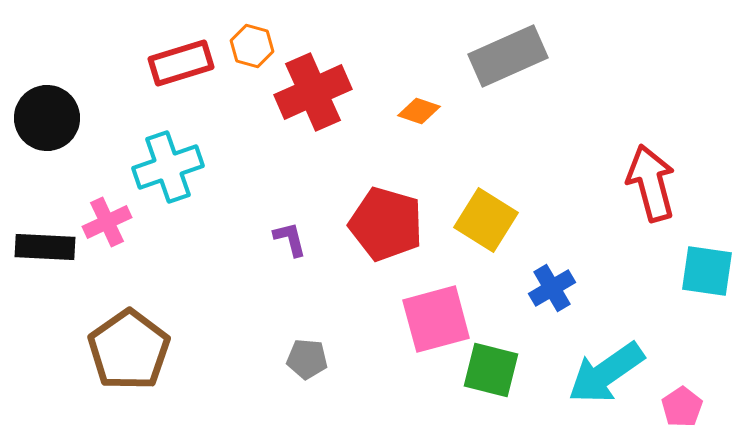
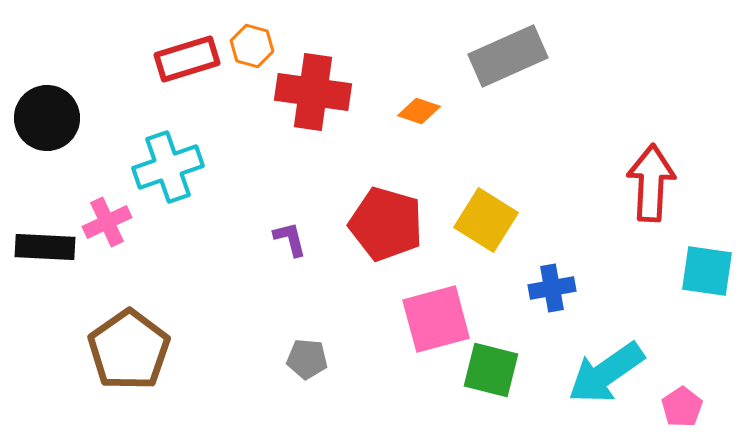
red rectangle: moved 6 px right, 4 px up
red cross: rotated 32 degrees clockwise
red arrow: rotated 18 degrees clockwise
blue cross: rotated 21 degrees clockwise
